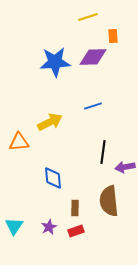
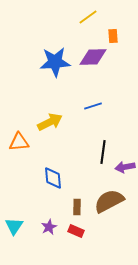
yellow line: rotated 18 degrees counterclockwise
brown semicircle: rotated 68 degrees clockwise
brown rectangle: moved 2 px right, 1 px up
red rectangle: rotated 42 degrees clockwise
